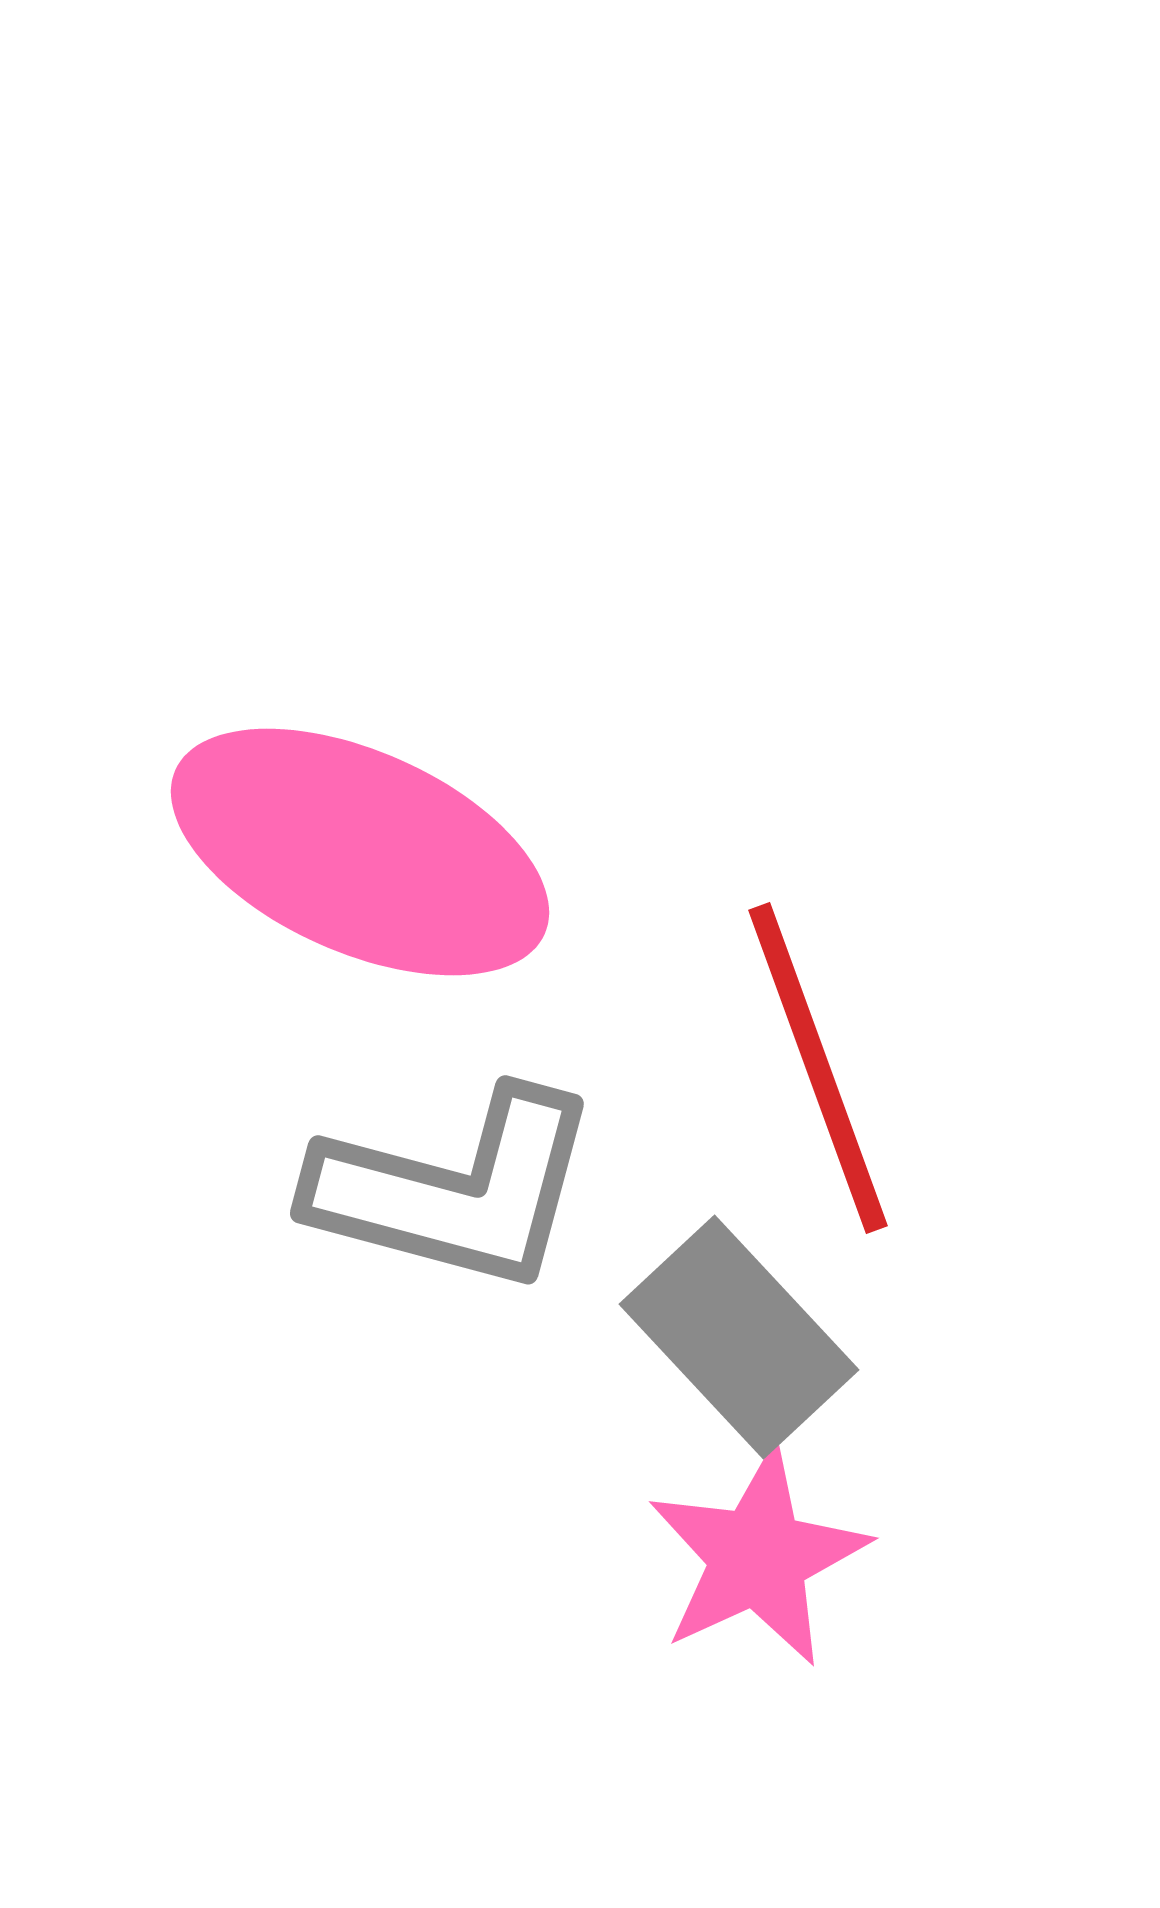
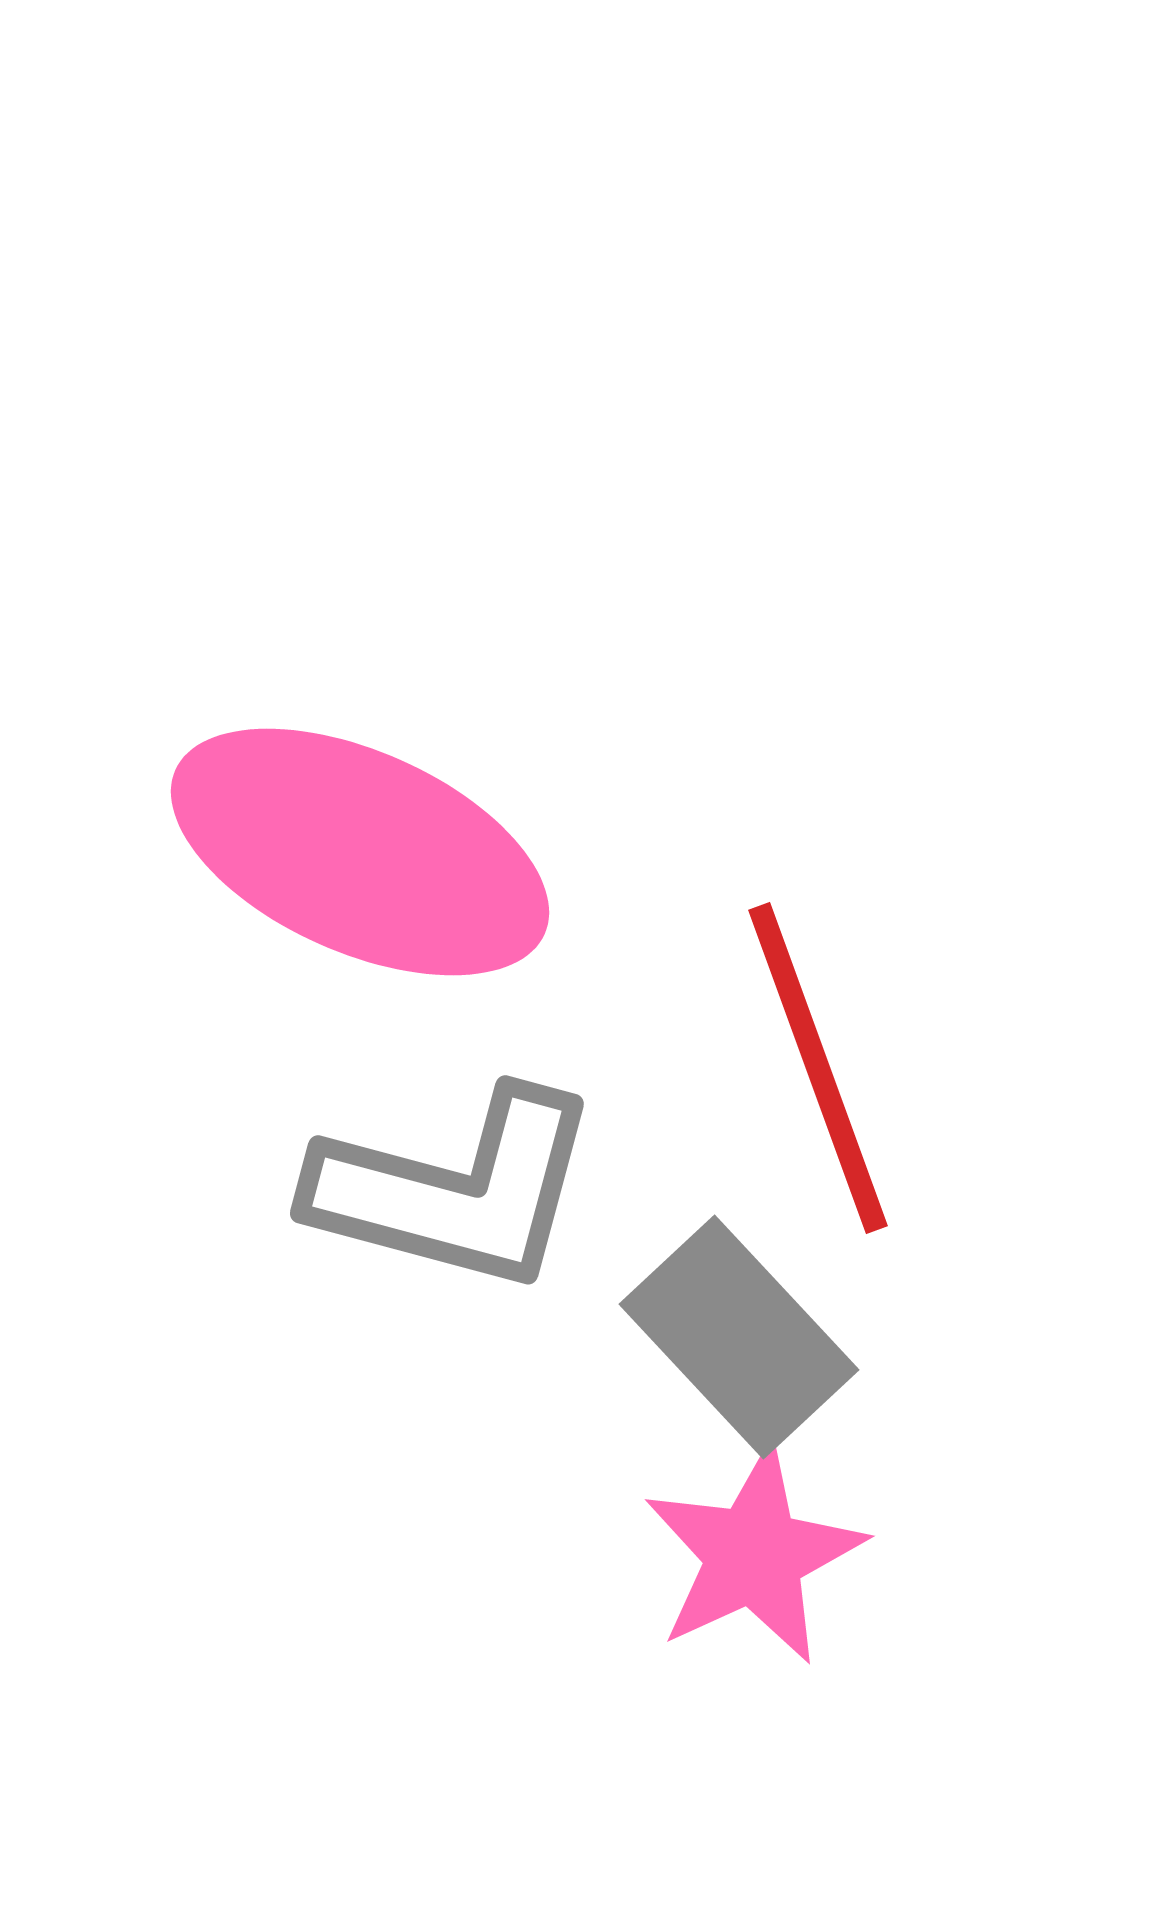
pink star: moved 4 px left, 2 px up
